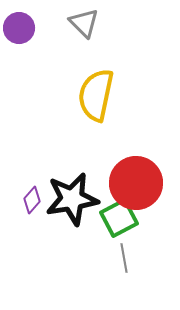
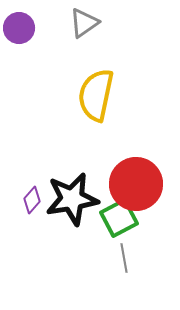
gray triangle: rotated 40 degrees clockwise
red circle: moved 1 px down
